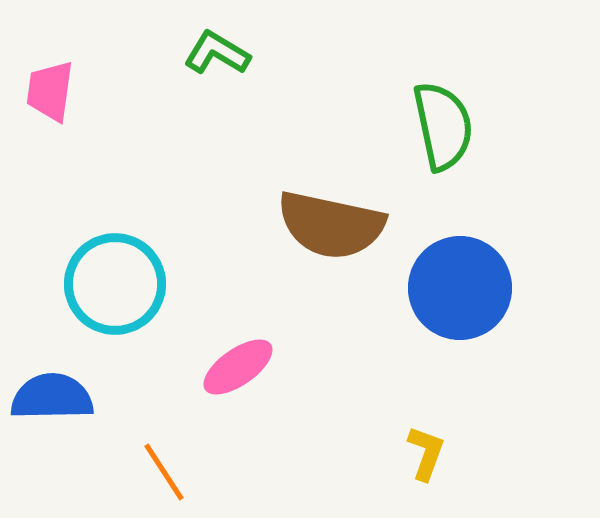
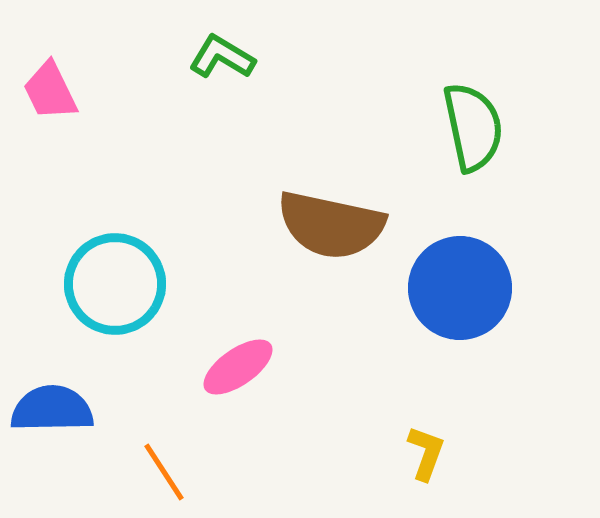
green L-shape: moved 5 px right, 4 px down
pink trapezoid: rotated 34 degrees counterclockwise
green semicircle: moved 30 px right, 1 px down
blue semicircle: moved 12 px down
